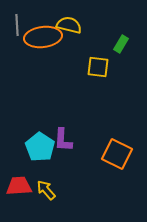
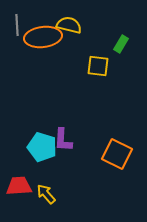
yellow square: moved 1 px up
cyan pentagon: moved 2 px right; rotated 16 degrees counterclockwise
yellow arrow: moved 4 px down
